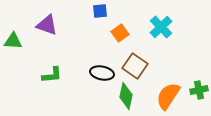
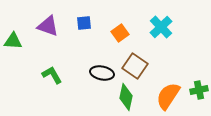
blue square: moved 16 px left, 12 px down
purple triangle: moved 1 px right, 1 px down
green L-shape: rotated 115 degrees counterclockwise
green diamond: moved 1 px down
